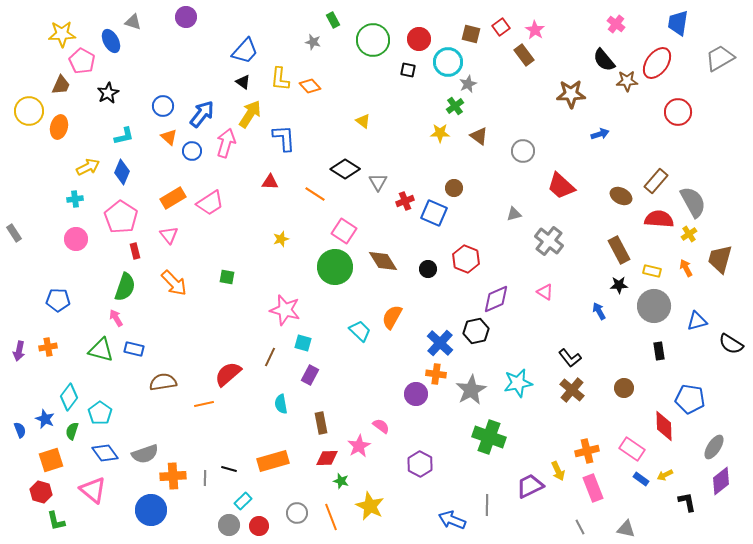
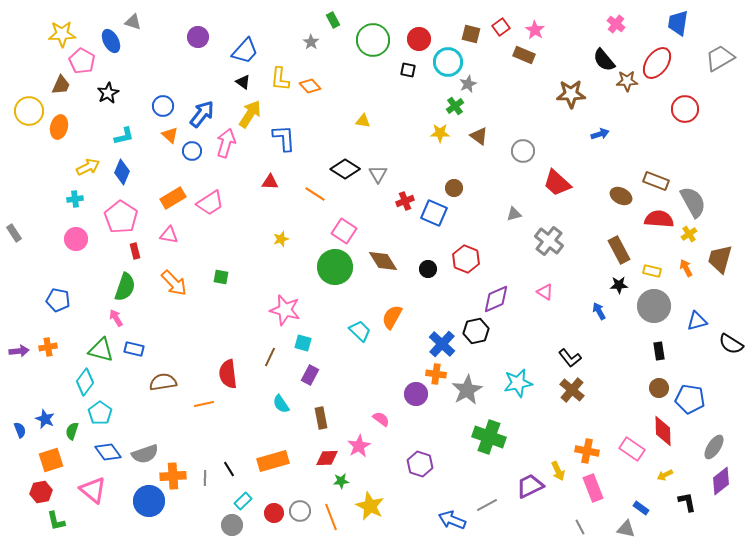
purple circle at (186, 17): moved 12 px right, 20 px down
gray star at (313, 42): moved 2 px left; rotated 21 degrees clockwise
brown rectangle at (524, 55): rotated 30 degrees counterclockwise
red circle at (678, 112): moved 7 px right, 3 px up
yellow triangle at (363, 121): rotated 28 degrees counterclockwise
orange triangle at (169, 137): moved 1 px right, 2 px up
brown rectangle at (656, 181): rotated 70 degrees clockwise
gray triangle at (378, 182): moved 8 px up
red trapezoid at (561, 186): moved 4 px left, 3 px up
pink triangle at (169, 235): rotated 42 degrees counterclockwise
green square at (227, 277): moved 6 px left
blue pentagon at (58, 300): rotated 10 degrees clockwise
blue cross at (440, 343): moved 2 px right, 1 px down
purple arrow at (19, 351): rotated 108 degrees counterclockwise
red semicircle at (228, 374): rotated 56 degrees counterclockwise
brown circle at (624, 388): moved 35 px right
gray star at (471, 390): moved 4 px left
cyan diamond at (69, 397): moved 16 px right, 15 px up
cyan semicircle at (281, 404): rotated 24 degrees counterclockwise
brown rectangle at (321, 423): moved 5 px up
pink semicircle at (381, 426): moved 7 px up
red diamond at (664, 426): moved 1 px left, 5 px down
orange cross at (587, 451): rotated 25 degrees clockwise
blue diamond at (105, 453): moved 3 px right, 1 px up
purple hexagon at (420, 464): rotated 10 degrees counterclockwise
black line at (229, 469): rotated 42 degrees clockwise
blue rectangle at (641, 479): moved 29 px down
green star at (341, 481): rotated 21 degrees counterclockwise
red hexagon at (41, 492): rotated 25 degrees counterclockwise
gray line at (487, 505): rotated 60 degrees clockwise
blue circle at (151, 510): moved 2 px left, 9 px up
gray circle at (297, 513): moved 3 px right, 2 px up
gray circle at (229, 525): moved 3 px right
red circle at (259, 526): moved 15 px right, 13 px up
